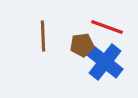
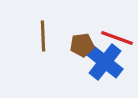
red line: moved 10 px right, 11 px down
